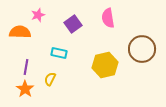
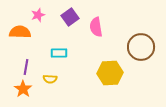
pink semicircle: moved 12 px left, 9 px down
purple square: moved 3 px left, 7 px up
brown circle: moved 1 px left, 2 px up
cyan rectangle: rotated 14 degrees counterclockwise
yellow hexagon: moved 5 px right, 8 px down; rotated 10 degrees clockwise
yellow semicircle: rotated 112 degrees counterclockwise
orange star: moved 2 px left
